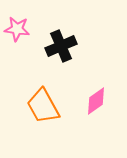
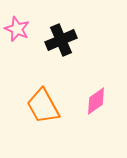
pink star: rotated 15 degrees clockwise
black cross: moved 6 px up
